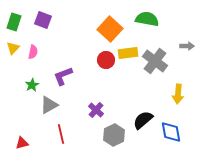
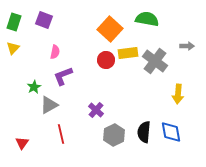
purple square: moved 1 px right
pink semicircle: moved 22 px right
green star: moved 2 px right, 2 px down
black semicircle: moved 1 px right, 12 px down; rotated 45 degrees counterclockwise
red triangle: rotated 40 degrees counterclockwise
